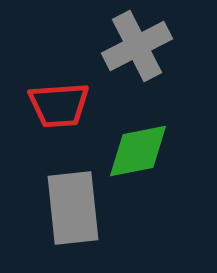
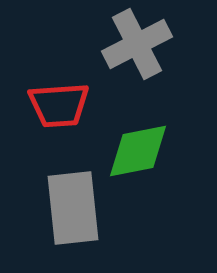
gray cross: moved 2 px up
